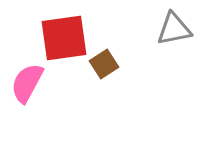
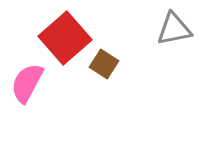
red square: moved 1 px right; rotated 33 degrees counterclockwise
brown square: rotated 24 degrees counterclockwise
